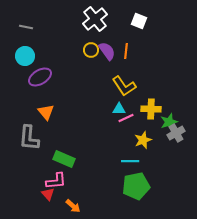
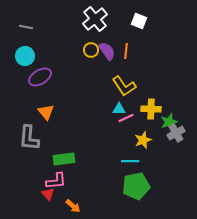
green rectangle: rotated 30 degrees counterclockwise
